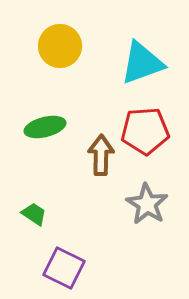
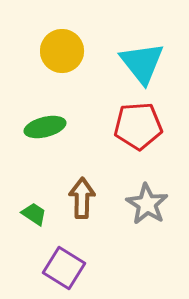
yellow circle: moved 2 px right, 5 px down
cyan triangle: rotated 48 degrees counterclockwise
red pentagon: moved 7 px left, 5 px up
brown arrow: moved 19 px left, 43 px down
purple square: rotated 6 degrees clockwise
